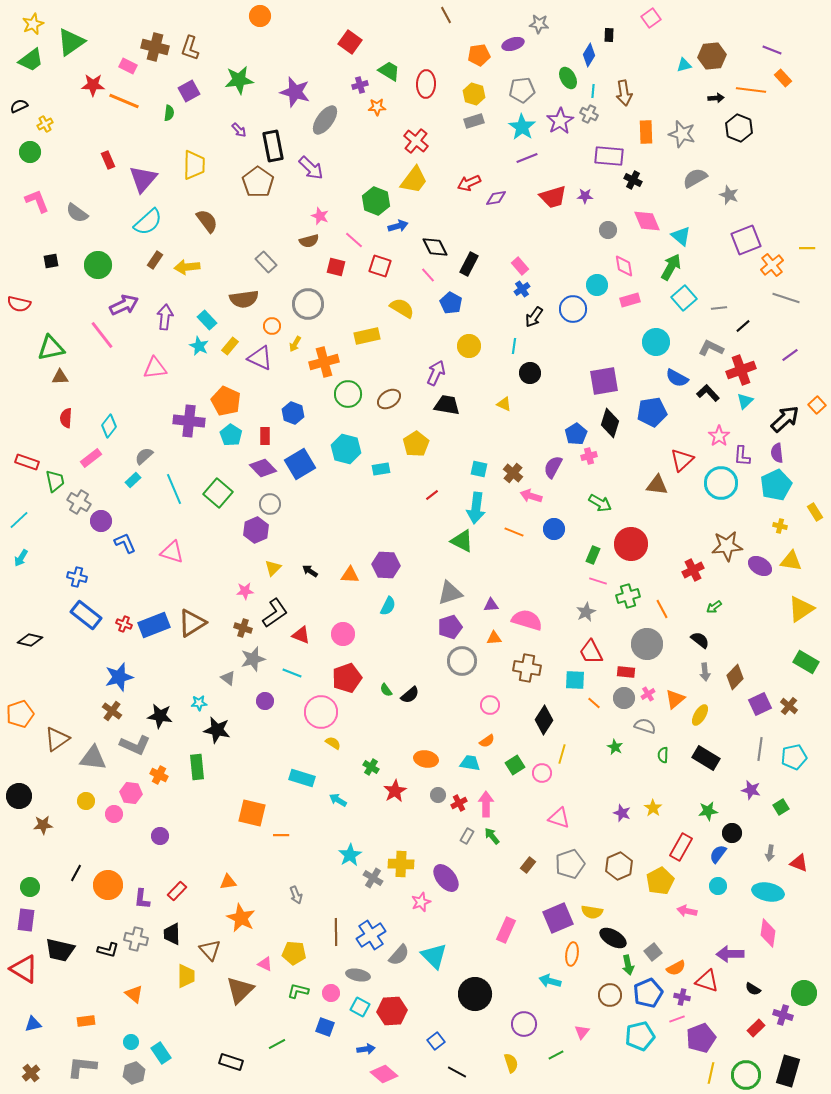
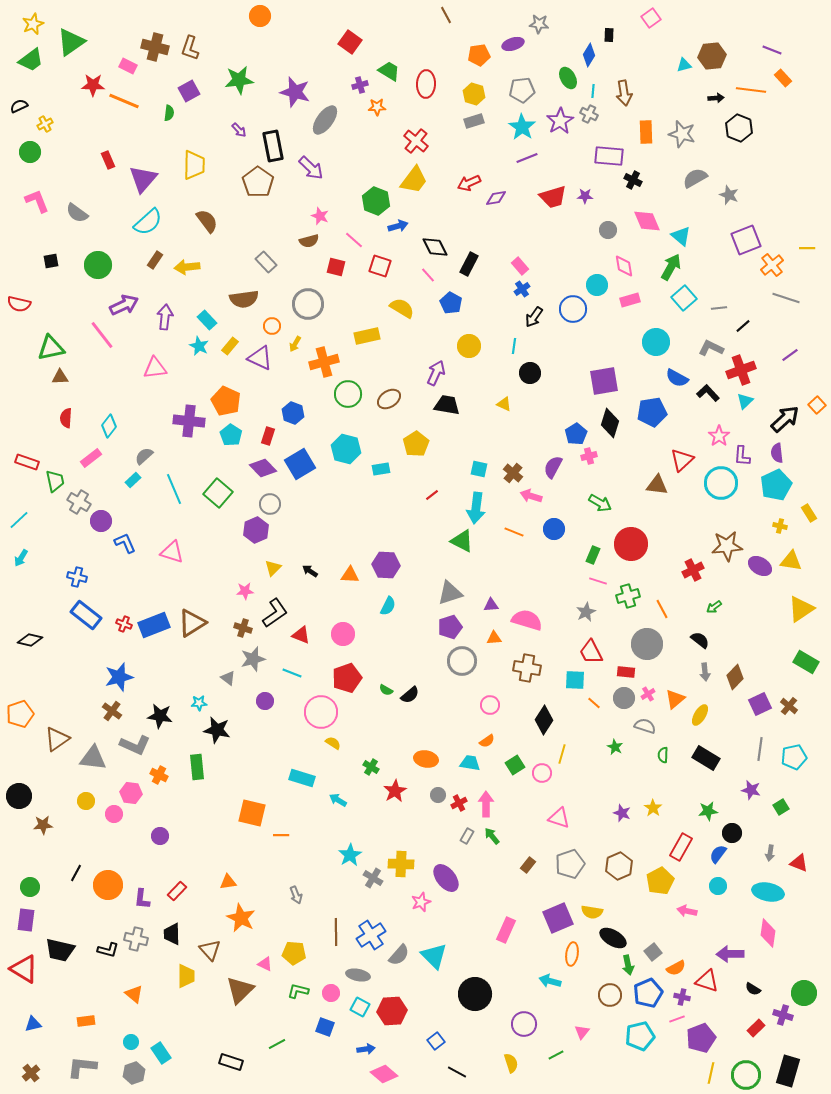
red rectangle at (265, 436): moved 3 px right; rotated 18 degrees clockwise
yellow rectangle at (815, 512): moved 6 px left, 1 px down
green semicircle at (386, 690): rotated 24 degrees counterclockwise
